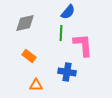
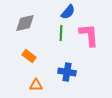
pink L-shape: moved 6 px right, 10 px up
